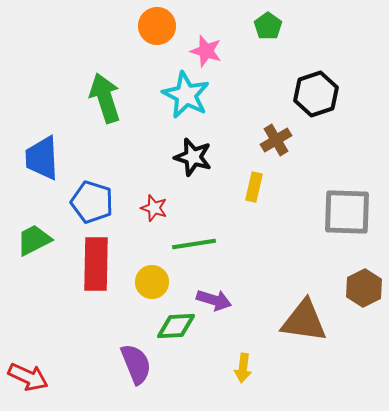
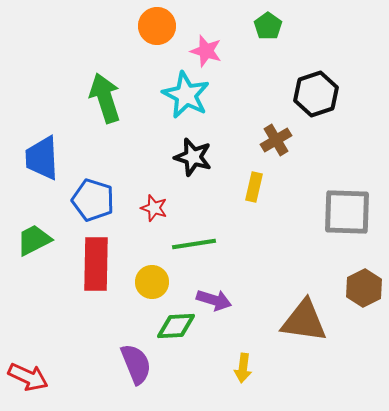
blue pentagon: moved 1 px right, 2 px up
